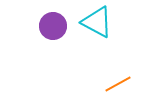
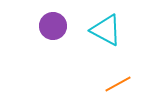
cyan triangle: moved 9 px right, 8 px down
